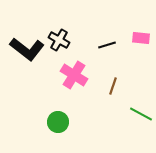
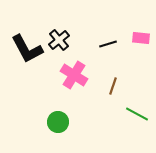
black cross: rotated 20 degrees clockwise
black line: moved 1 px right, 1 px up
black L-shape: rotated 24 degrees clockwise
green line: moved 4 px left
